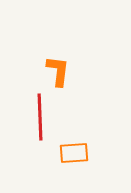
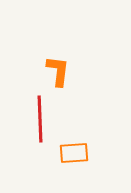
red line: moved 2 px down
